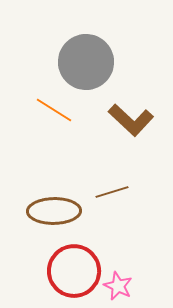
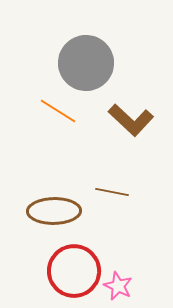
gray circle: moved 1 px down
orange line: moved 4 px right, 1 px down
brown line: rotated 28 degrees clockwise
